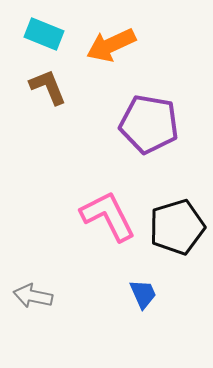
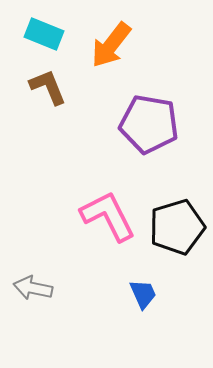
orange arrow: rotated 27 degrees counterclockwise
gray arrow: moved 8 px up
